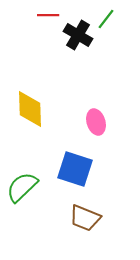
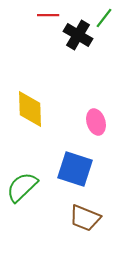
green line: moved 2 px left, 1 px up
